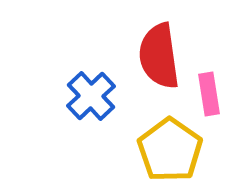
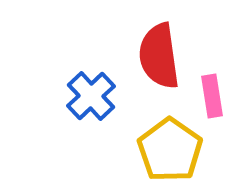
pink rectangle: moved 3 px right, 2 px down
